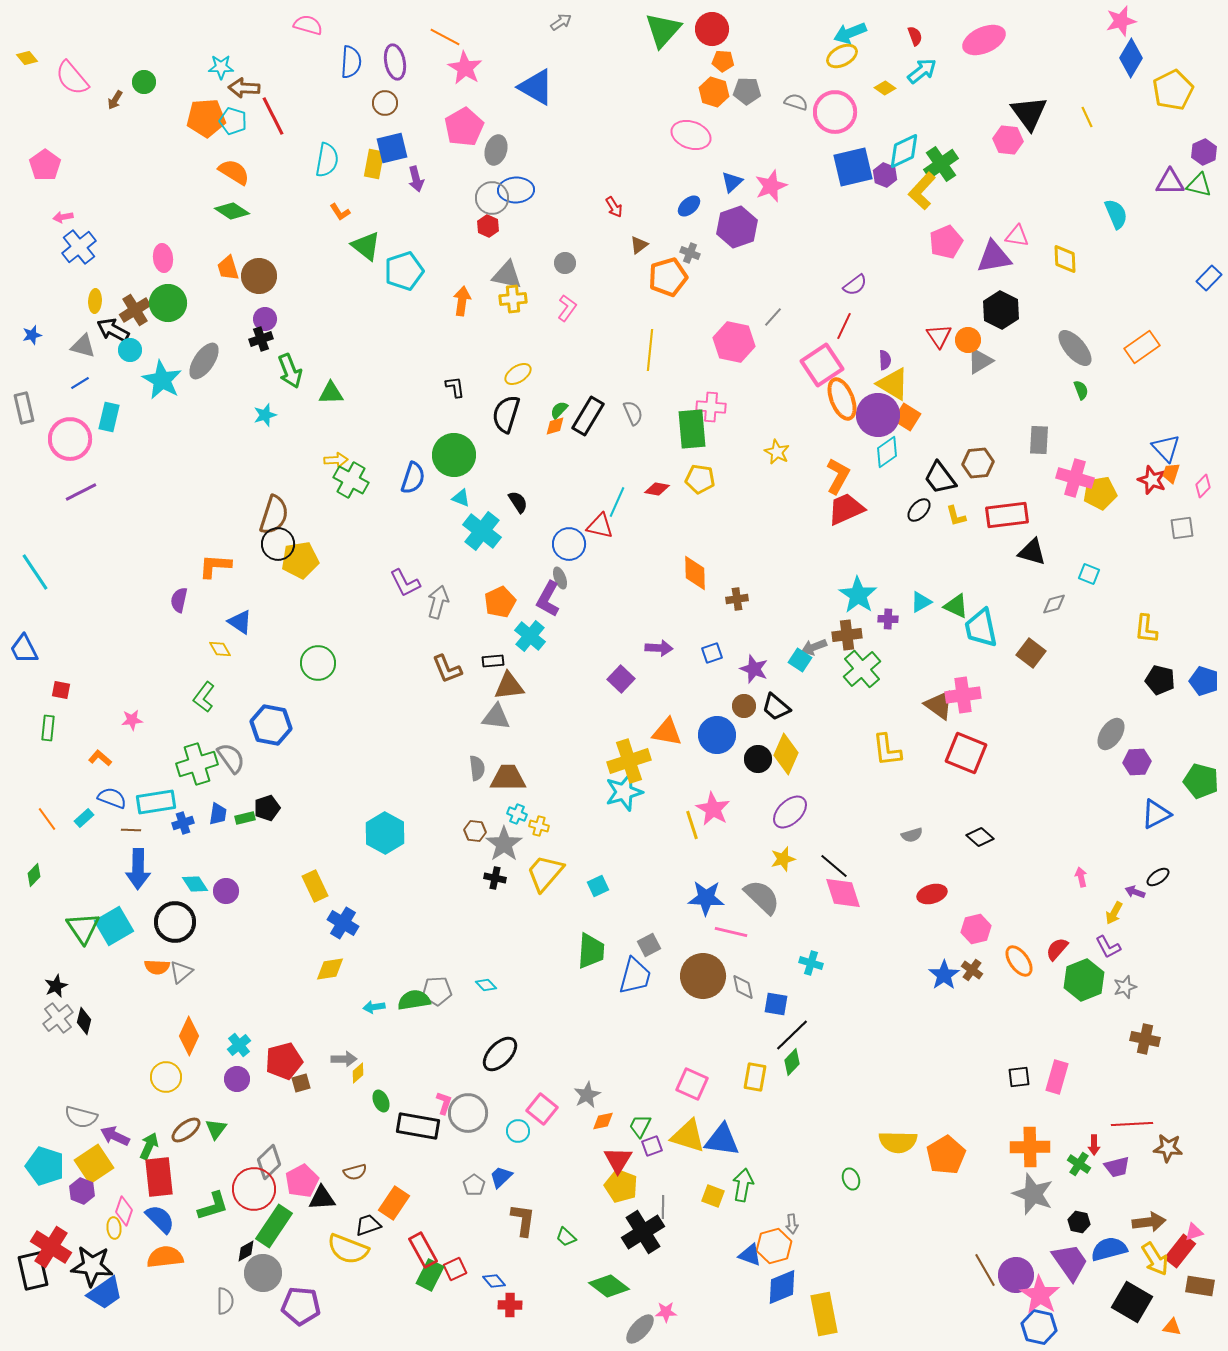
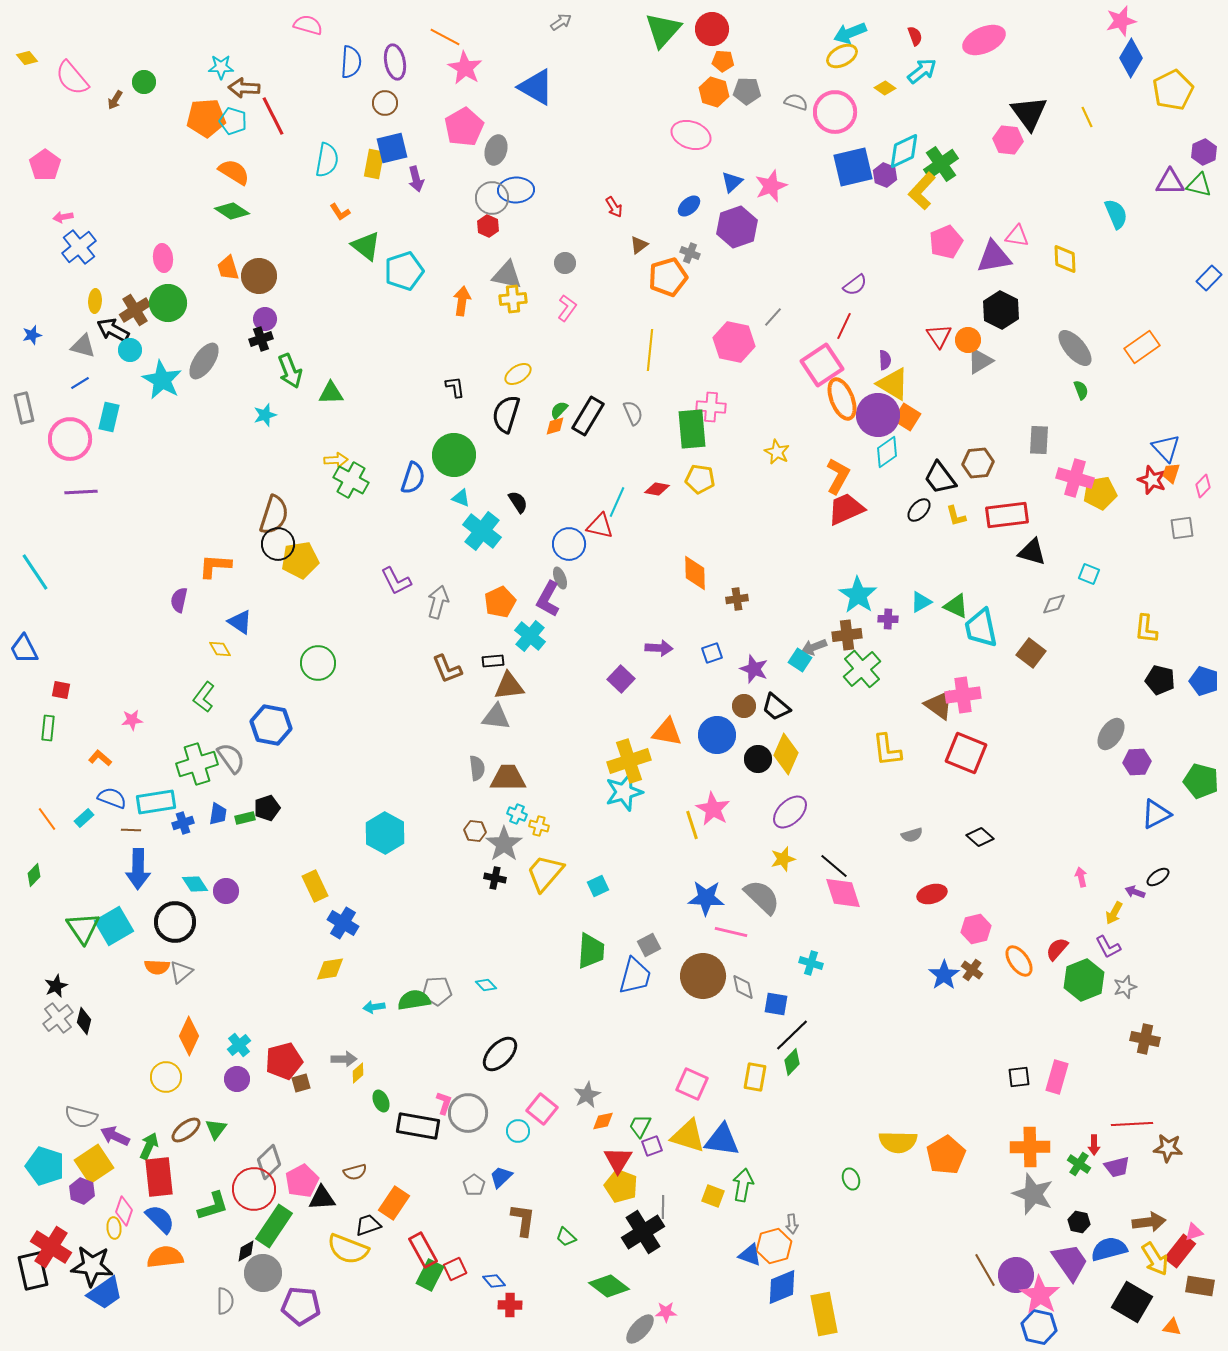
purple line at (81, 492): rotated 24 degrees clockwise
purple L-shape at (405, 583): moved 9 px left, 2 px up
